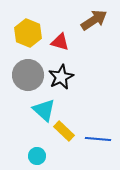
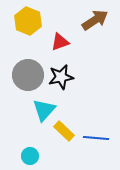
brown arrow: moved 1 px right
yellow hexagon: moved 12 px up
red triangle: rotated 36 degrees counterclockwise
black star: rotated 15 degrees clockwise
cyan triangle: rotated 30 degrees clockwise
blue line: moved 2 px left, 1 px up
cyan circle: moved 7 px left
